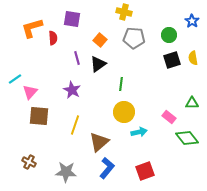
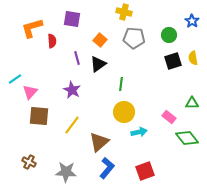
red semicircle: moved 1 px left, 3 px down
black square: moved 1 px right, 1 px down
yellow line: moved 3 px left; rotated 18 degrees clockwise
